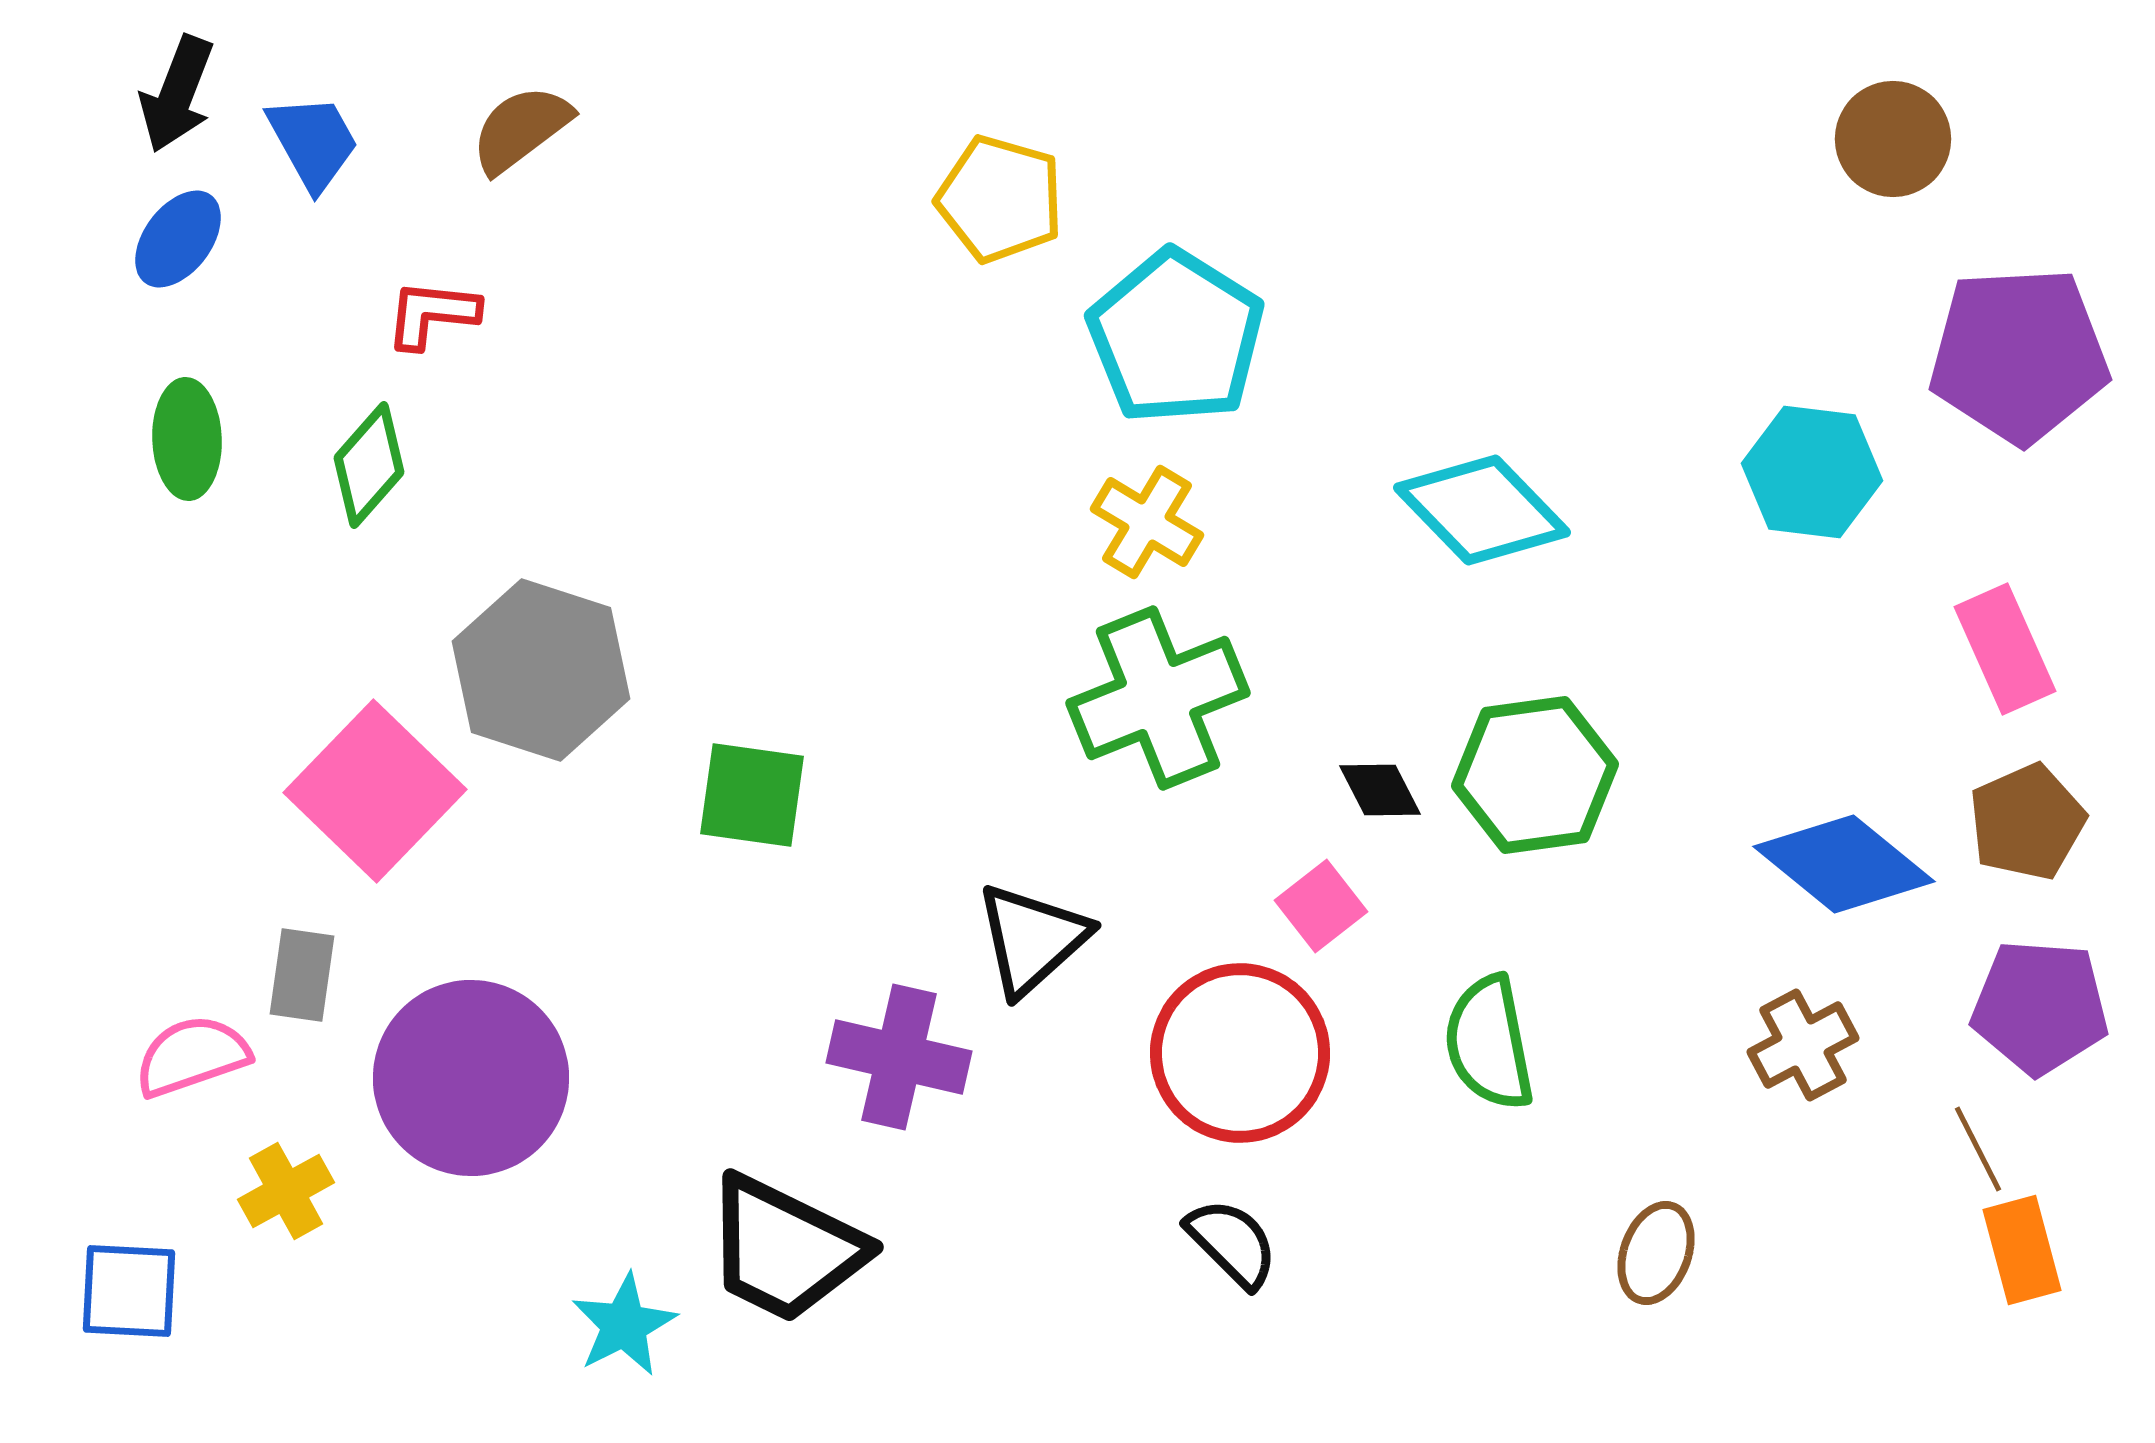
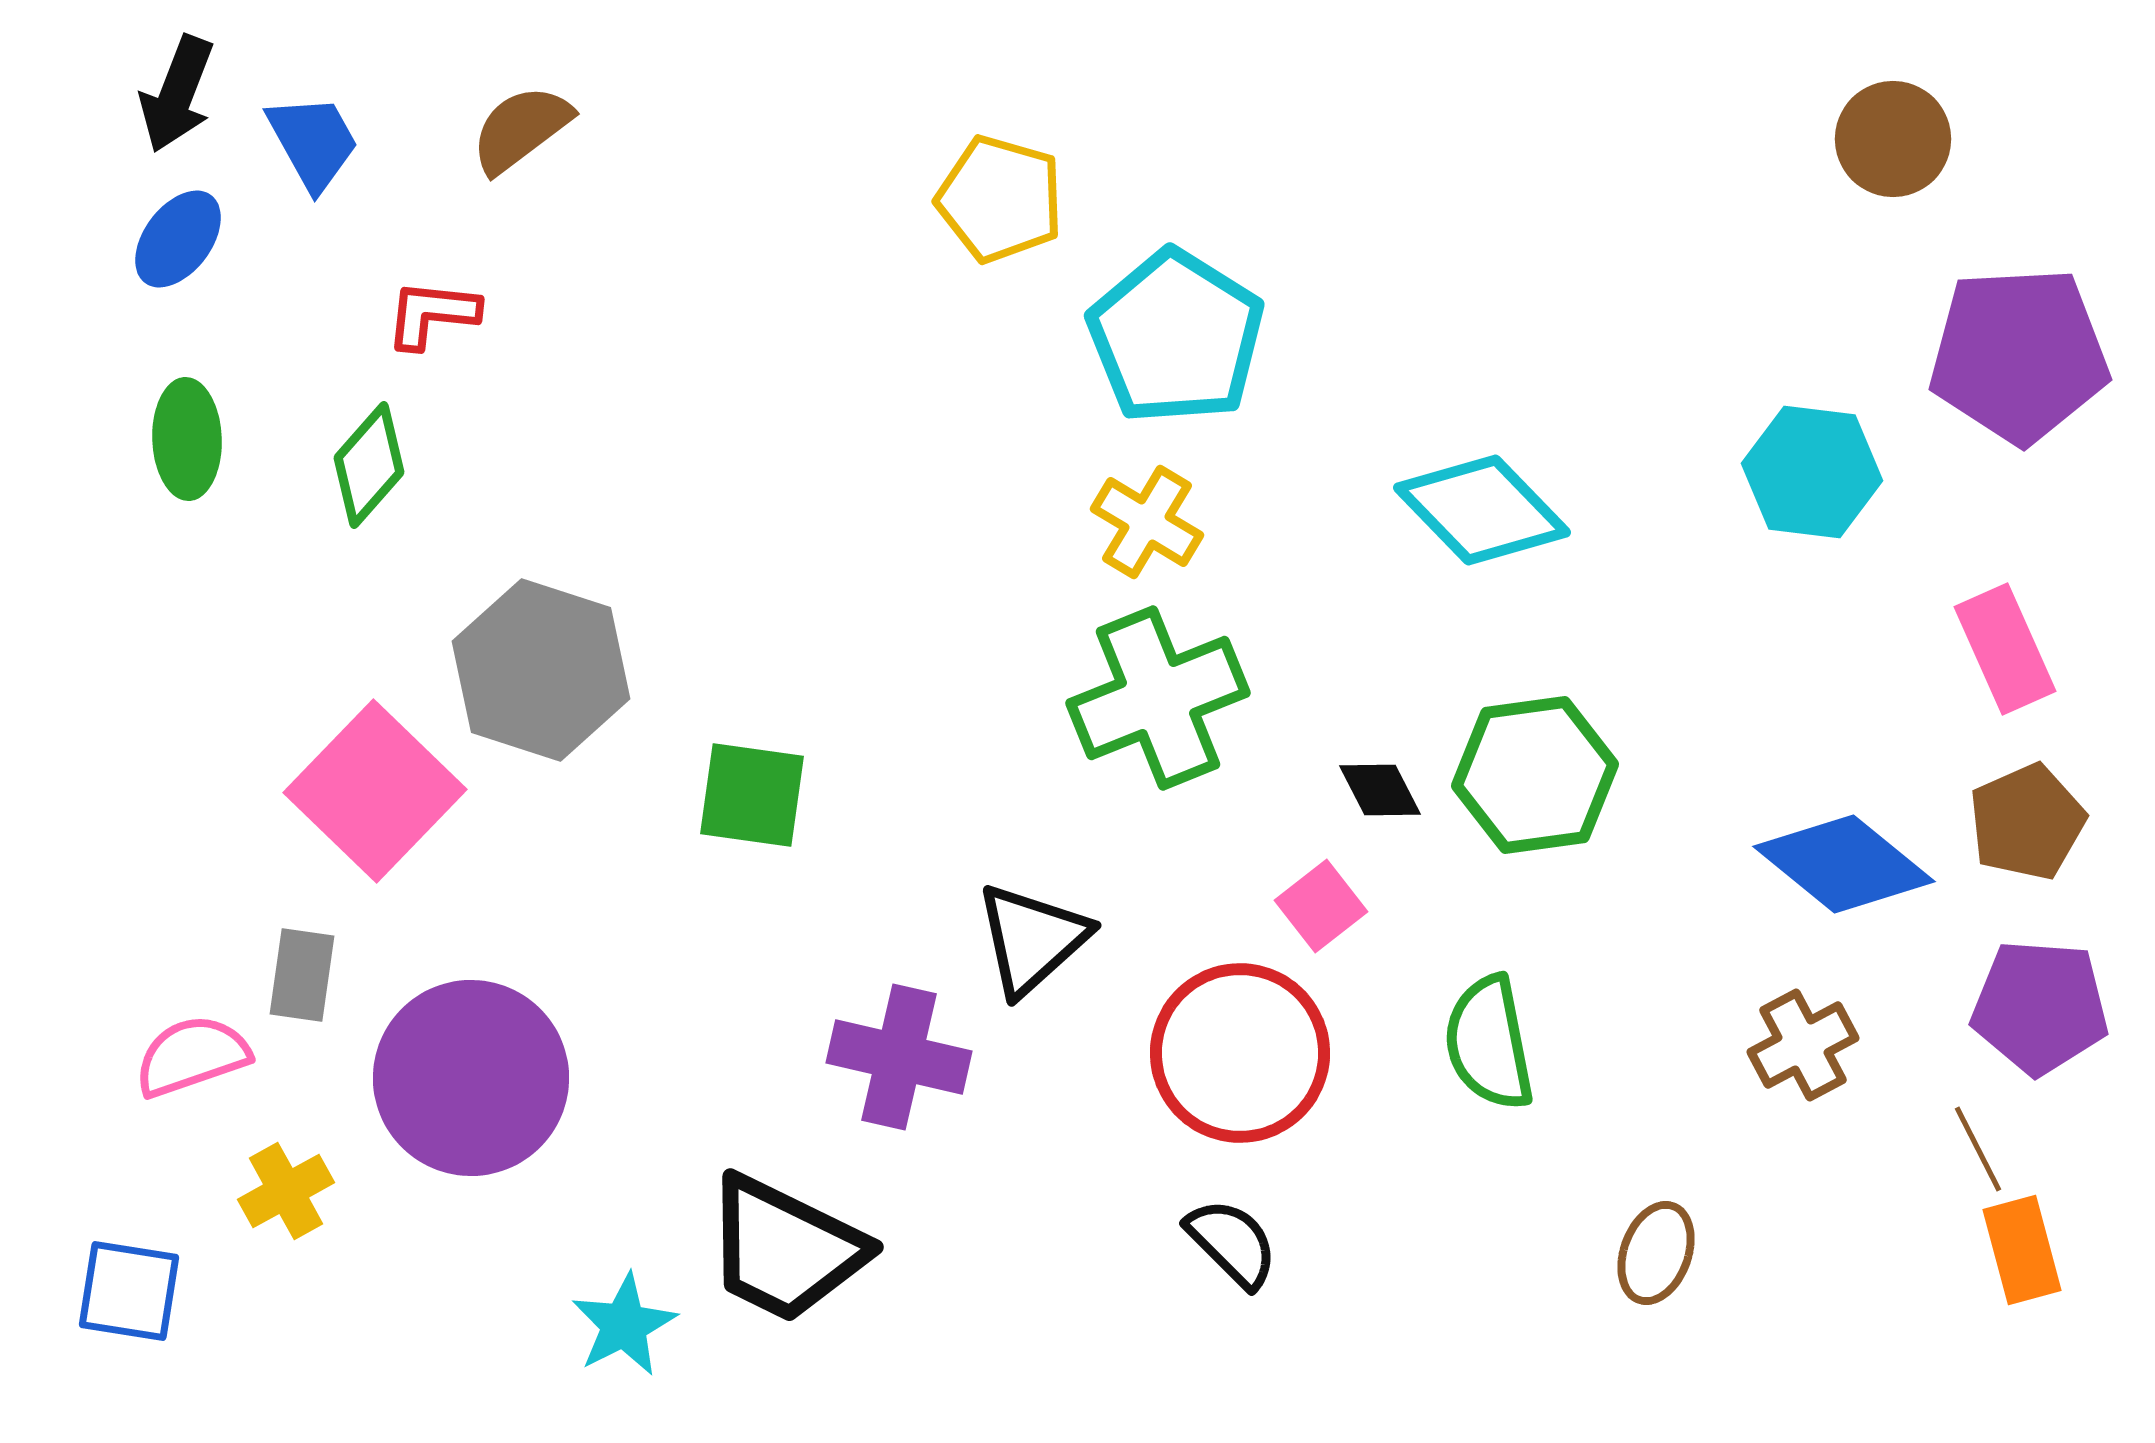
blue square at (129, 1291): rotated 6 degrees clockwise
